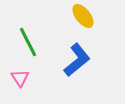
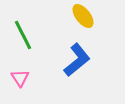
green line: moved 5 px left, 7 px up
